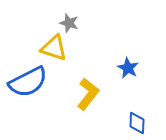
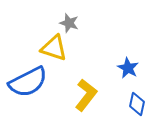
yellow L-shape: moved 2 px left, 1 px down
blue diamond: moved 19 px up; rotated 10 degrees clockwise
